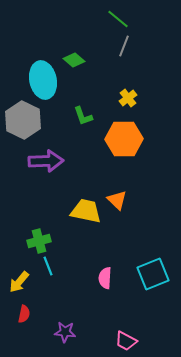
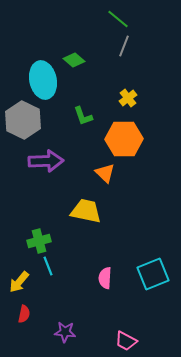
orange triangle: moved 12 px left, 27 px up
